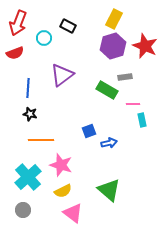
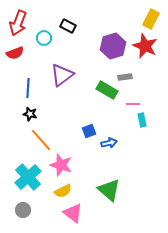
yellow rectangle: moved 37 px right
orange line: rotated 50 degrees clockwise
